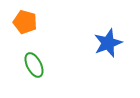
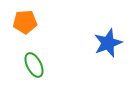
orange pentagon: rotated 20 degrees counterclockwise
